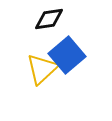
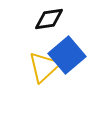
yellow triangle: moved 2 px right, 2 px up
